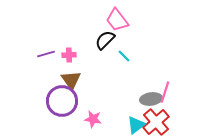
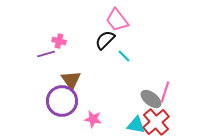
pink cross: moved 10 px left, 14 px up; rotated 16 degrees clockwise
gray ellipse: rotated 45 degrees clockwise
cyan triangle: rotated 48 degrees clockwise
